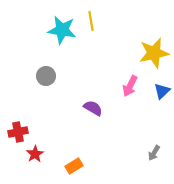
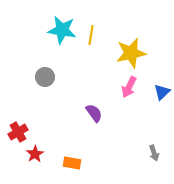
yellow line: moved 14 px down; rotated 18 degrees clockwise
yellow star: moved 23 px left
gray circle: moved 1 px left, 1 px down
pink arrow: moved 1 px left, 1 px down
blue triangle: moved 1 px down
purple semicircle: moved 1 px right, 5 px down; rotated 24 degrees clockwise
red cross: rotated 18 degrees counterclockwise
gray arrow: rotated 49 degrees counterclockwise
orange rectangle: moved 2 px left, 3 px up; rotated 42 degrees clockwise
